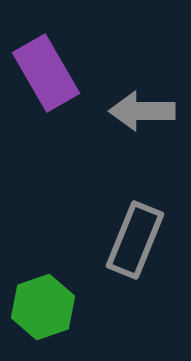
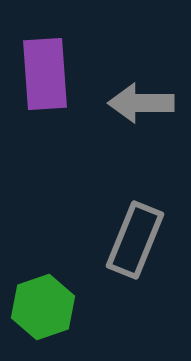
purple rectangle: moved 1 px left, 1 px down; rotated 26 degrees clockwise
gray arrow: moved 1 px left, 8 px up
